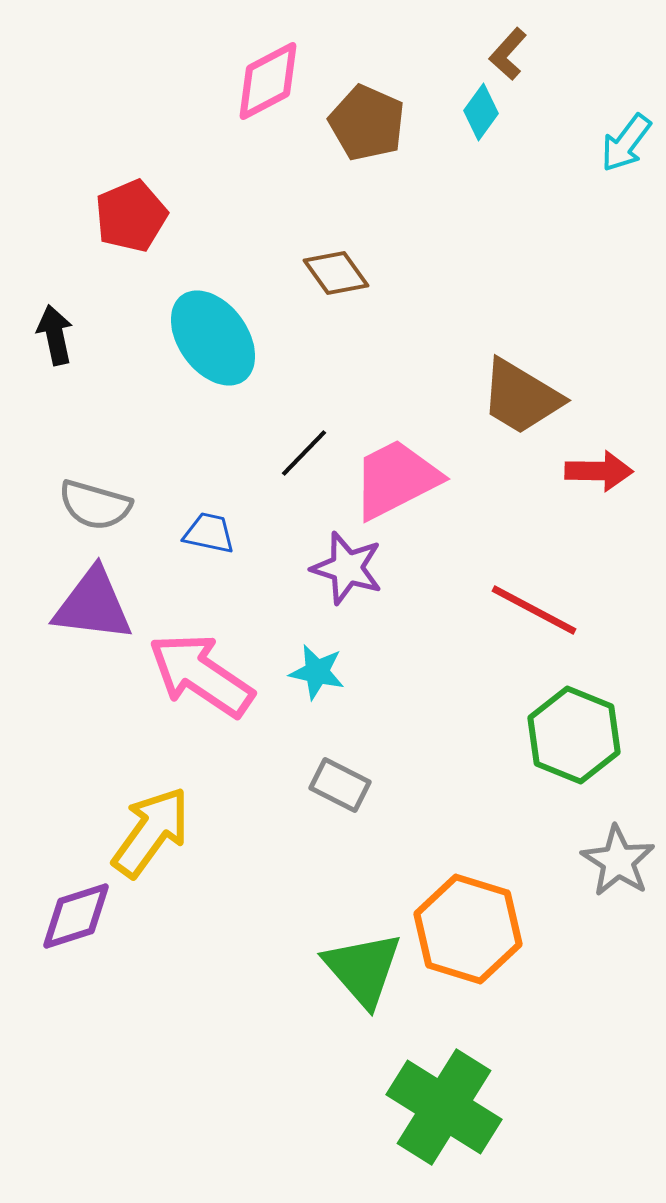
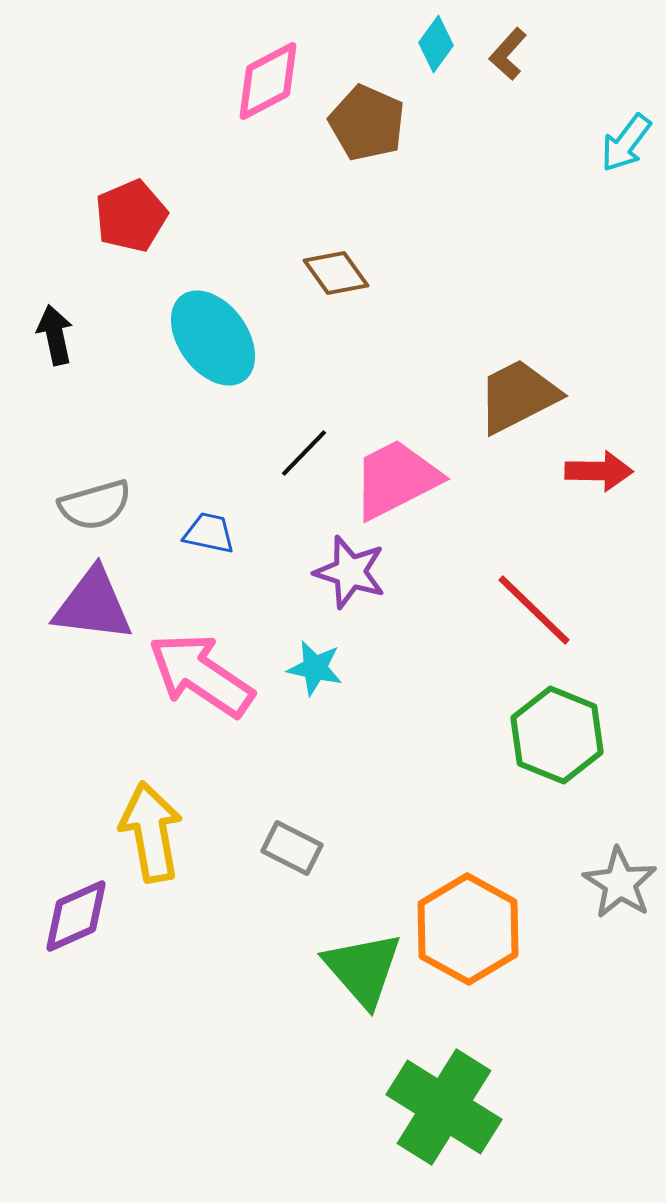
cyan diamond: moved 45 px left, 68 px up
brown trapezoid: moved 3 px left, 1 px up; rotated 122 degrees clockwise
gray semicircle: rotated 32 degrees counterclockwise
purple star: moved 3 px right, 4 px down
red line: rotated 16 degrees clockwise
cyan star: moved 2 px left, 4 px up
green hexagon: moved 17 px left
gray rectangle: moved 48 px left, 63 px down
yellow arrow: rotated 46 degrees counterclockwise
gray star: moved 2 px right, 22 px down
purple diamond: rotated 6 degrees counterclockwise
orange hexagon: rotated 12 degrees clockwise
